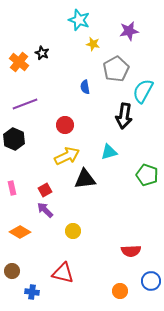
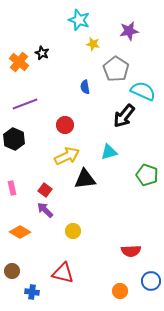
gray pentagon: rotated 10 degrees counterclockwise
cyan semicircle: rotated 85 degrees clockwise
black arrow: rotated 30 degrees clockwise
red square: rotated 24 degrees counterclockwise
